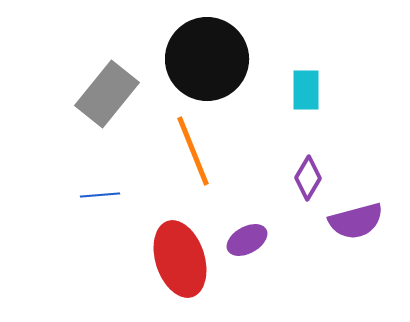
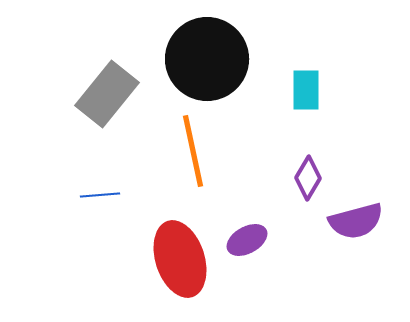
orange line: rotated 10 degrees clockwise
